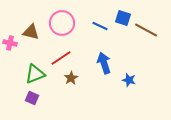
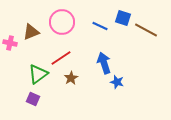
pink circle: moved 1 px up
brown triangle: rotated 36 degrees counterclockwise
green triangle: moved 3 px right; rotated 15 degrees counterclockwise
blue star: moved 12 px left, 2 px down
purple square: moved 1 px right, 1 px down
